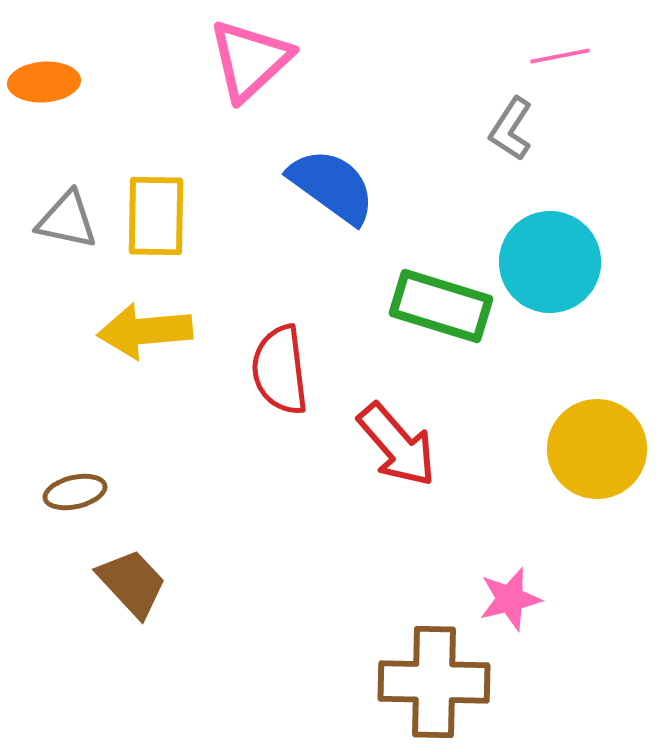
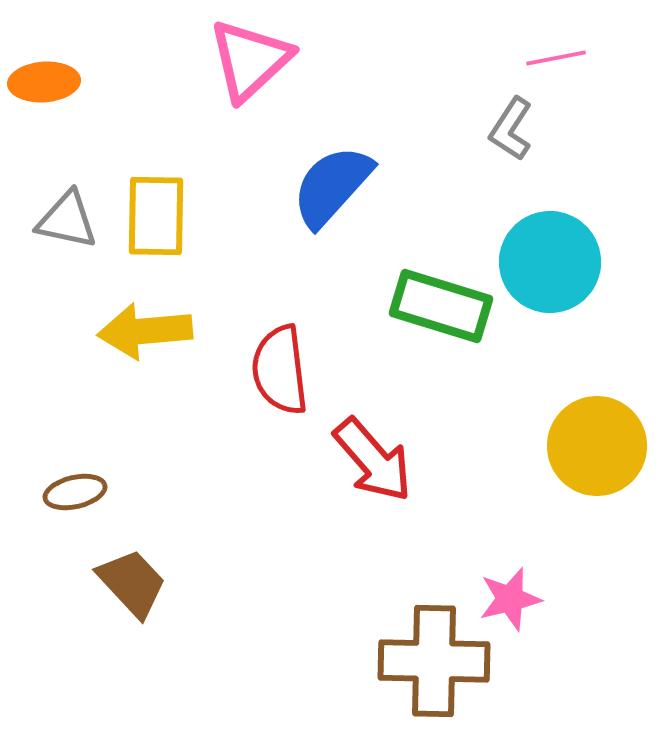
pink line: moved 4 px left, 2 px down
blue semicircle: rotated 84 degrees counterclockwise
red arrow: moved 24 px left, 15 px down
yellow circle: moved 3 px up
brown cross: moved 21 px up
